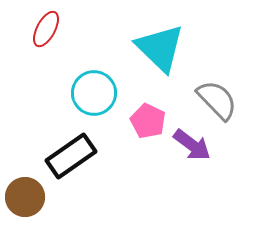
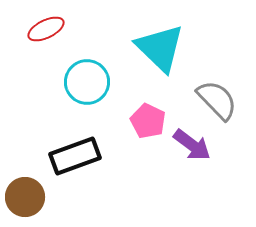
red ellipse: rotated 36 degrees clockwise
cyan circle: moved 7 px left, 11 px up
black rectangle: moved 4 px right; rotated 15 degrees clockwise
